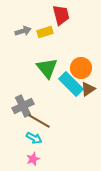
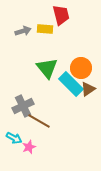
yellow rectangle: moved 3 px up; rotated 21 degrees clockwise
cyan arrow: moved 20 px left
pink star: moved 4 px left, 12 px up
